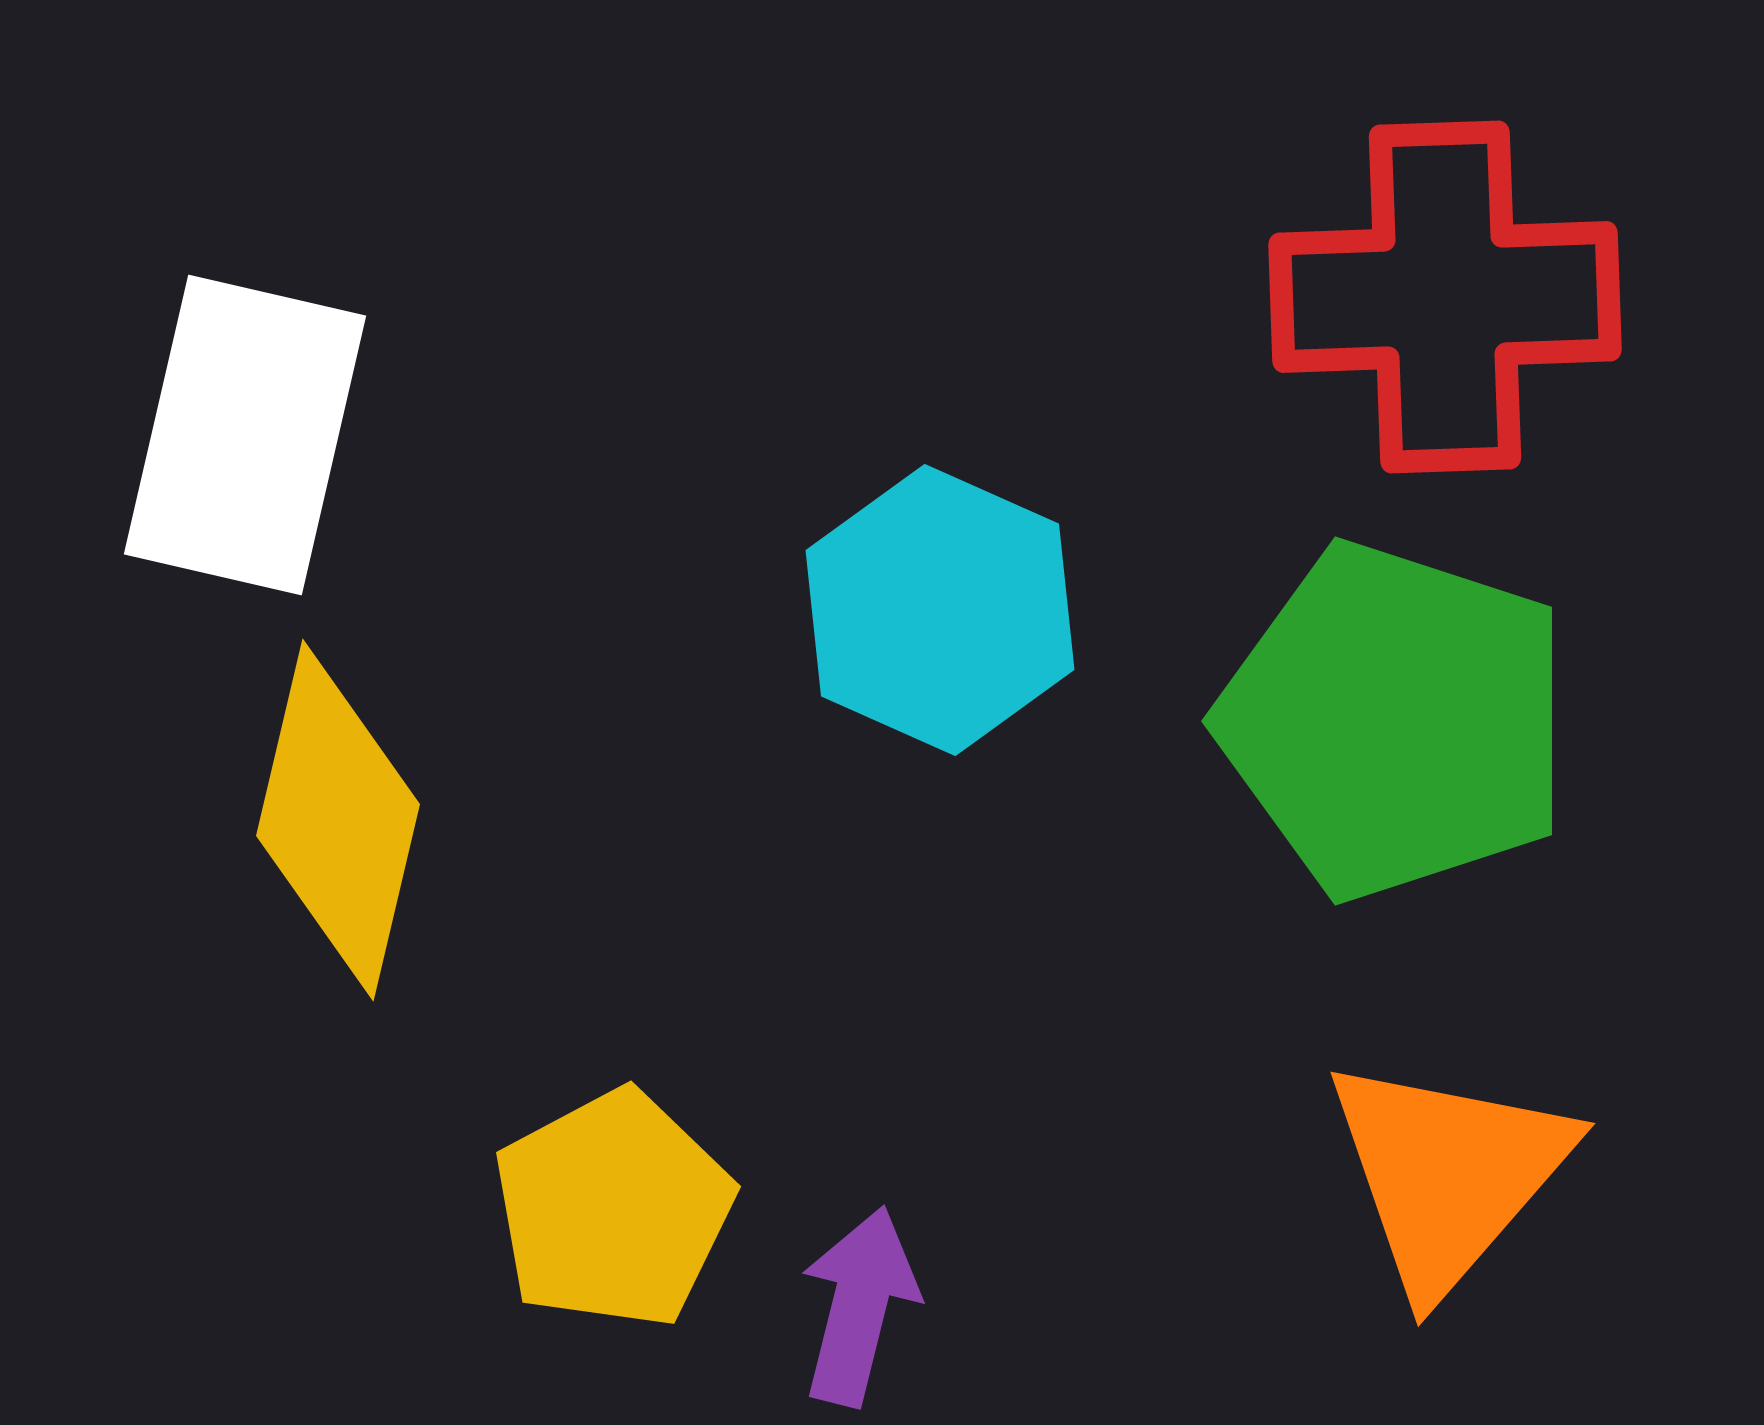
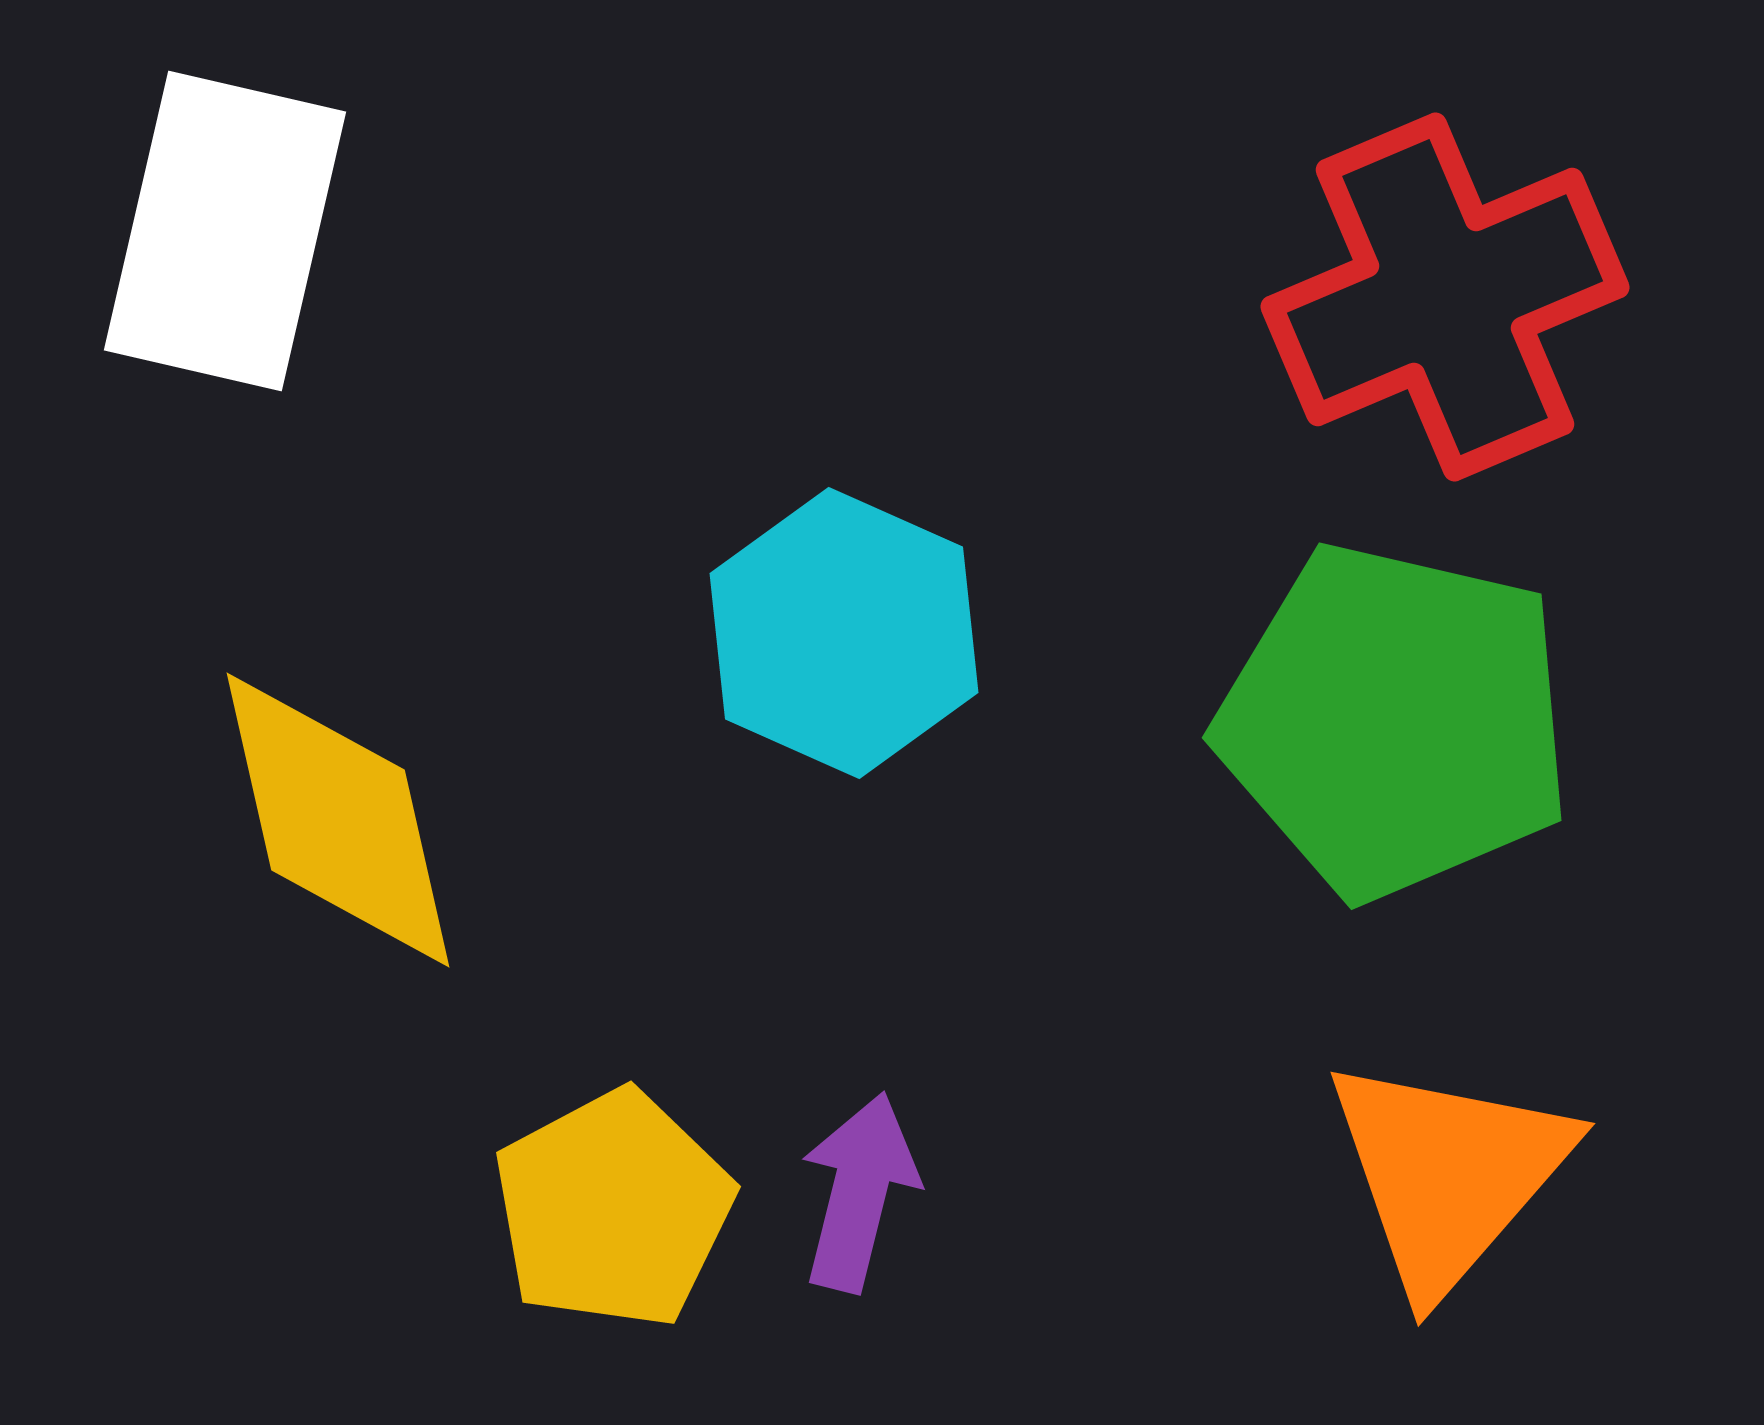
red cross: rotated 21 degrees counterclockwise
white rectangle: moved 20 px left, 204 px up
cyan hexagon: moved 96 px left, 23 px down
green pentagon: rotated 5 degrees counterclockwise
yellow diamond: rotated 26 degrees counterclockwise
purple arrow: moved 114 px up
